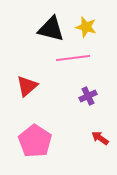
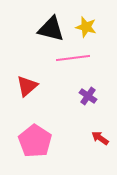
purple cross: rotated 30 degrees counterclockwise
